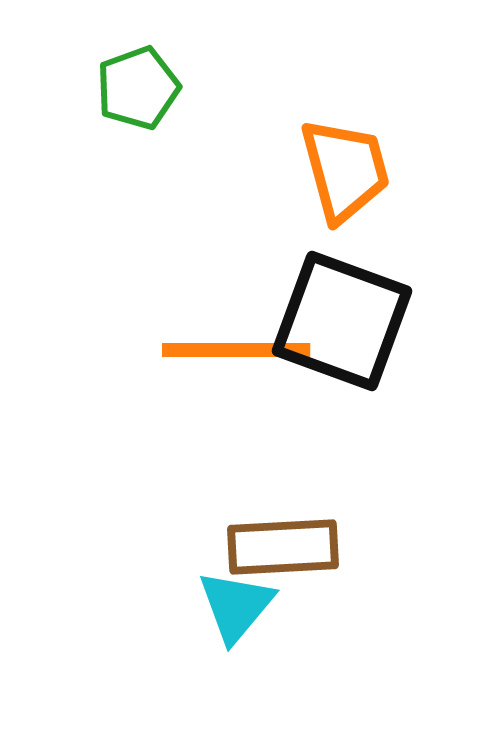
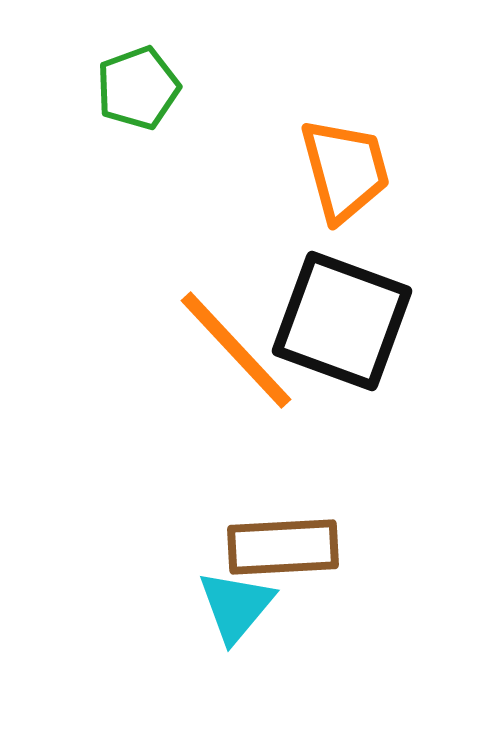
orange line: rotated 47 degrees clockwise
